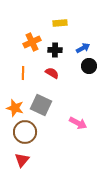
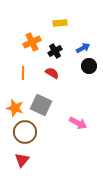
black cross: moved 1 px down; rotated 32 degrees counterclockwise
